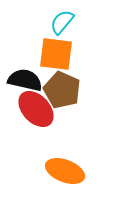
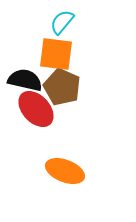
brown pentagon: moved 3 px up
